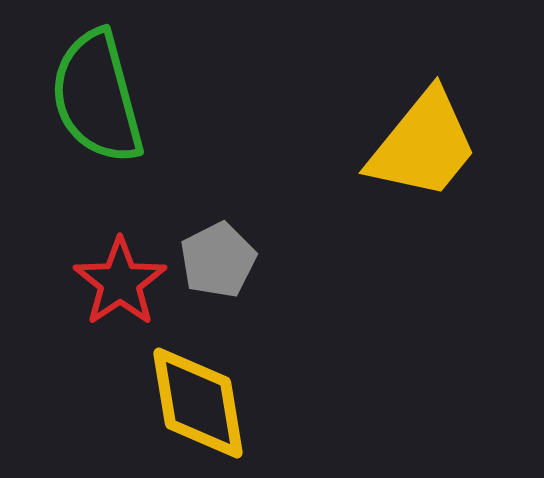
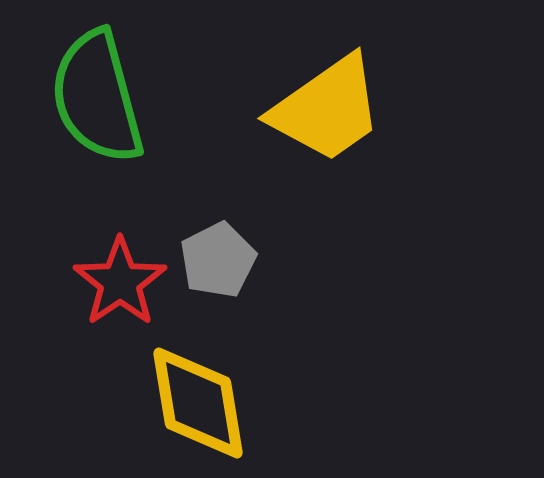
yellow trapezoid: moved 96 px left, 36 px up; rotated 16 degrees clockwise
